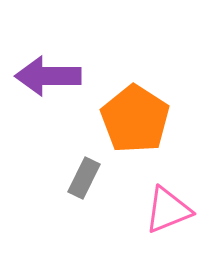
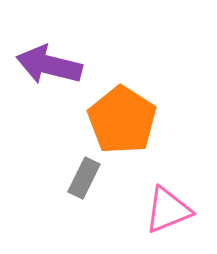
purple arrow: moved 1 px right, 11 px up; rotated 14 degrees clockwise
orange pentagon: moved 13 px left, 1 px down
